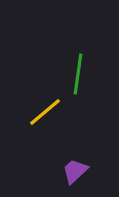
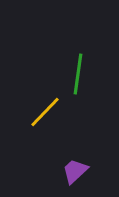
yellow line: rotated 6 degrees counterclockwise
